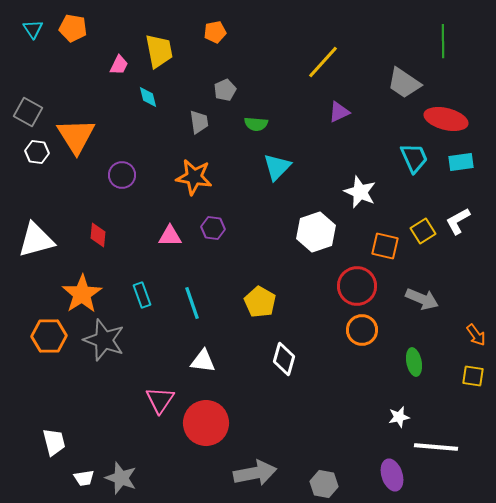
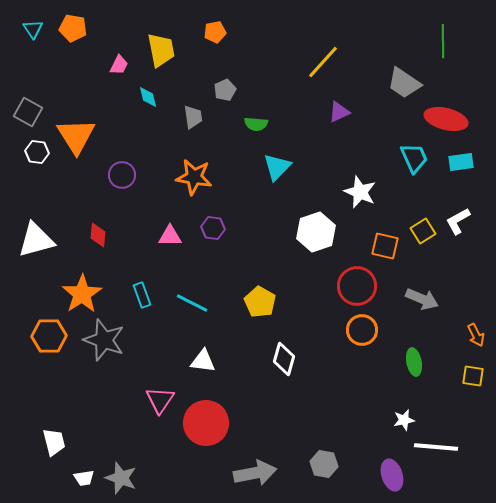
yellow trapezoid at (159, 51): moved 2 px right, 1 px up
gray trapezoid at (199, 122): moved 6 px left, 5 px up
cyan line at (192, 303): rotated 44 degrees counterclockwise
orange arrow at (476, 335): rotated 10 degrees clockwise
white star at (399, 417): moved 5 px right, 3 px down
gray hexagon at (324, 484): moved 20 px up
